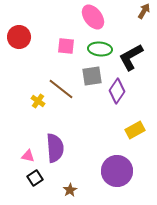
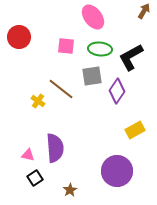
pink triangle: moved 1 px up
